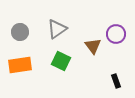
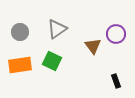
green square: moved 9 px left
